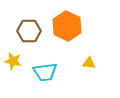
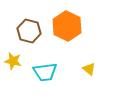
brown hexagon: rotated 15 degrees clockwise
yellow triangle: moved 6 px down; rotated 32 degrees clockwise
